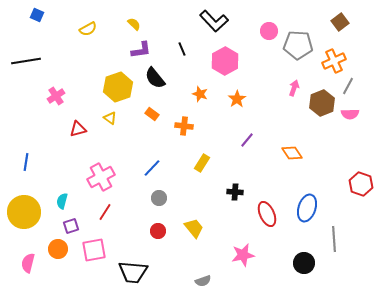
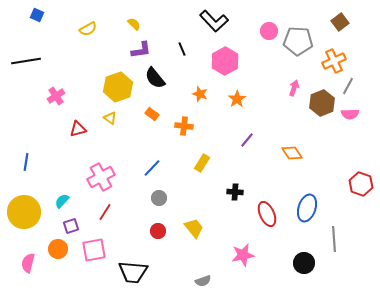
gray pentagon at (298, 45): moved 4 px up
cyan semicircle at (62, 201): rotated 28 degrees clockwise
